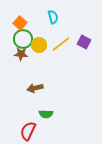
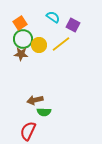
cyan semicircle: rotated 40 degrees counterclockwise
orange square: rotated 16 degrees clockwise
purple square: moved 11 px left, 17 px up
brown arrow: moved 12 px down
green semicircle: moved 2 px left, 2 px up
